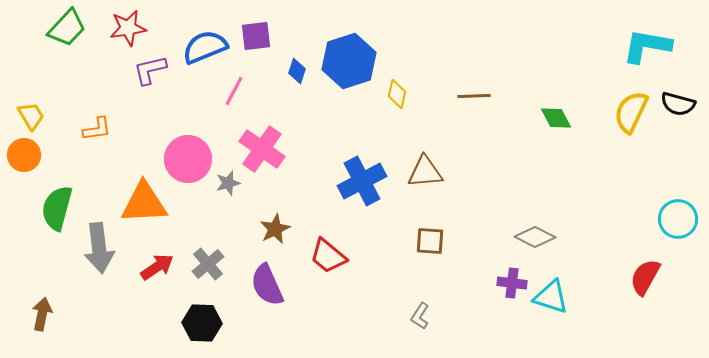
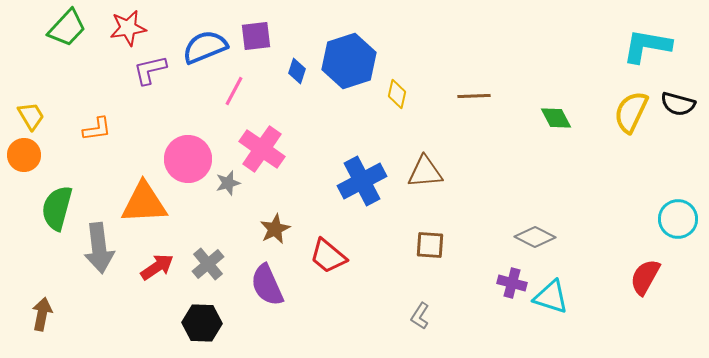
brown square: moved 4 px down
purple cross: rotated 8 degrees clockwise
